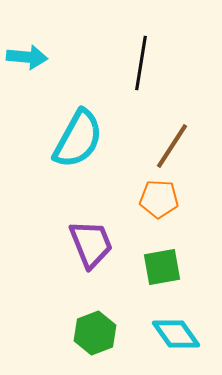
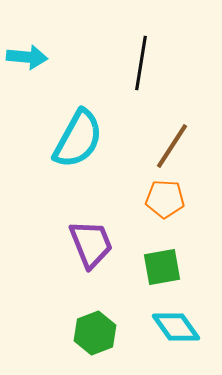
orange pentagon: moved 6 px right
cyan diamond: moved 7 px up
